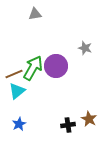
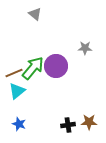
gray triangle: rotated 48 degrees clockwise
gray star: rotated 16 degrees counterclockwise
green arrow: rotated 10 degrees clockwise
brown line: moved 1 px up
brown star: moved 3 px down; rotated 28 degrees counterclockwise
blue star: rotated 24 degrees counterclockwise
